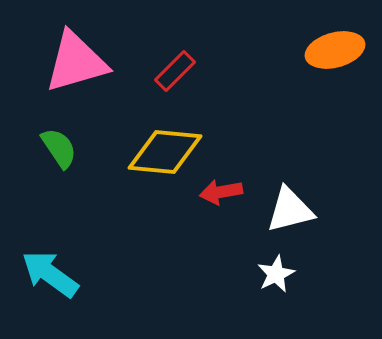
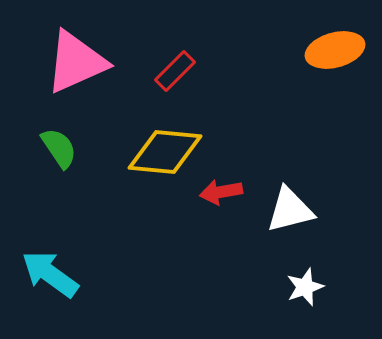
pink triangle: rotated 8 degrees counterclockwise
white star: moved 29 px right, 13 px down; rotated 6 degrees clockwise
